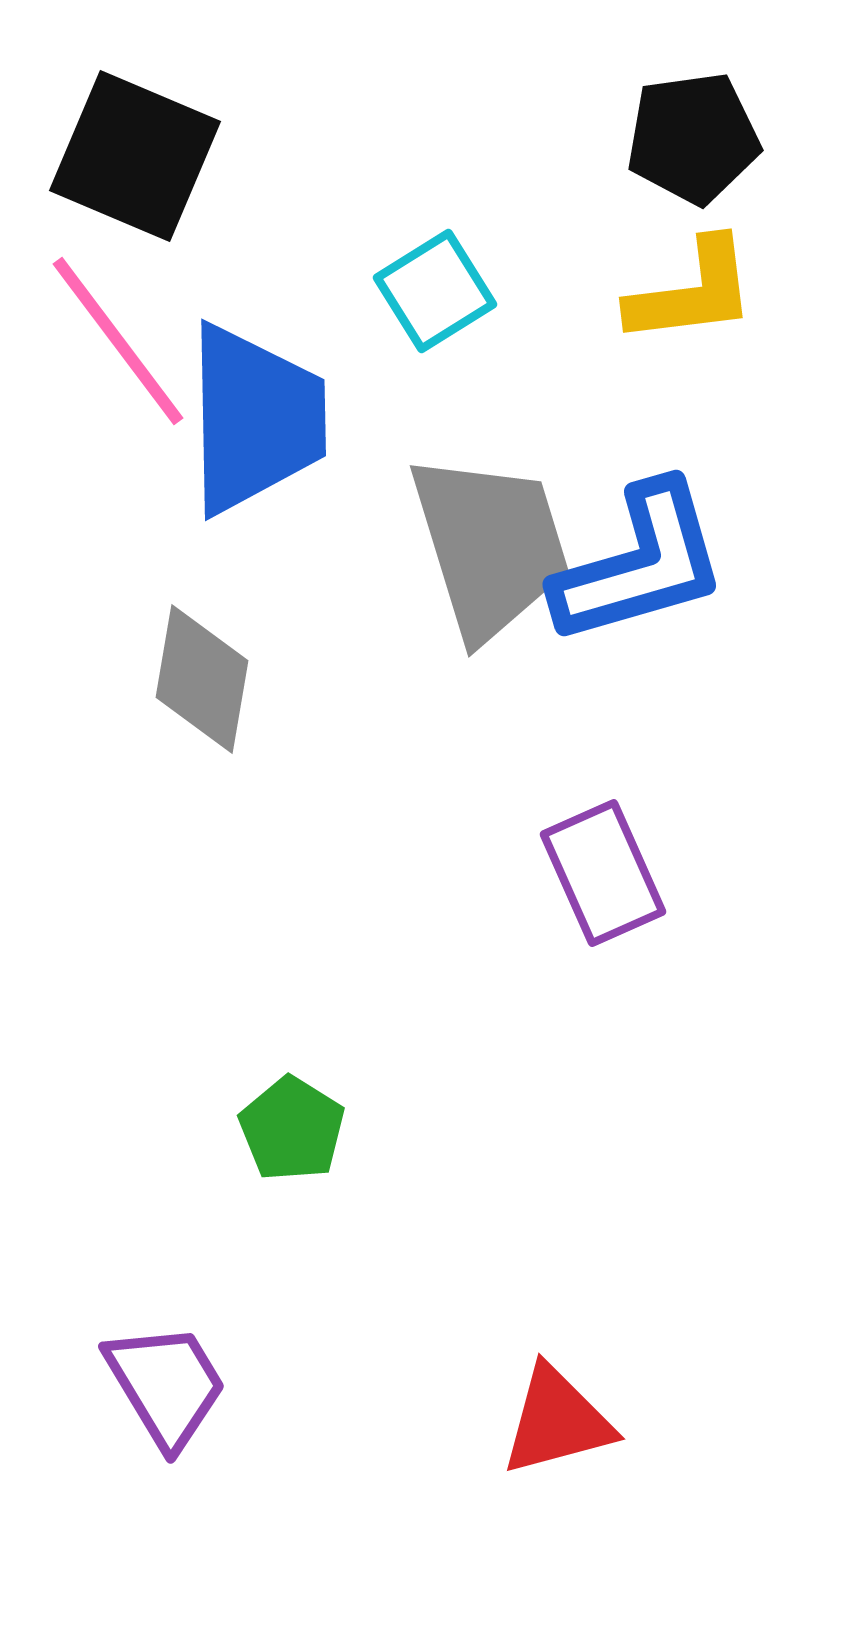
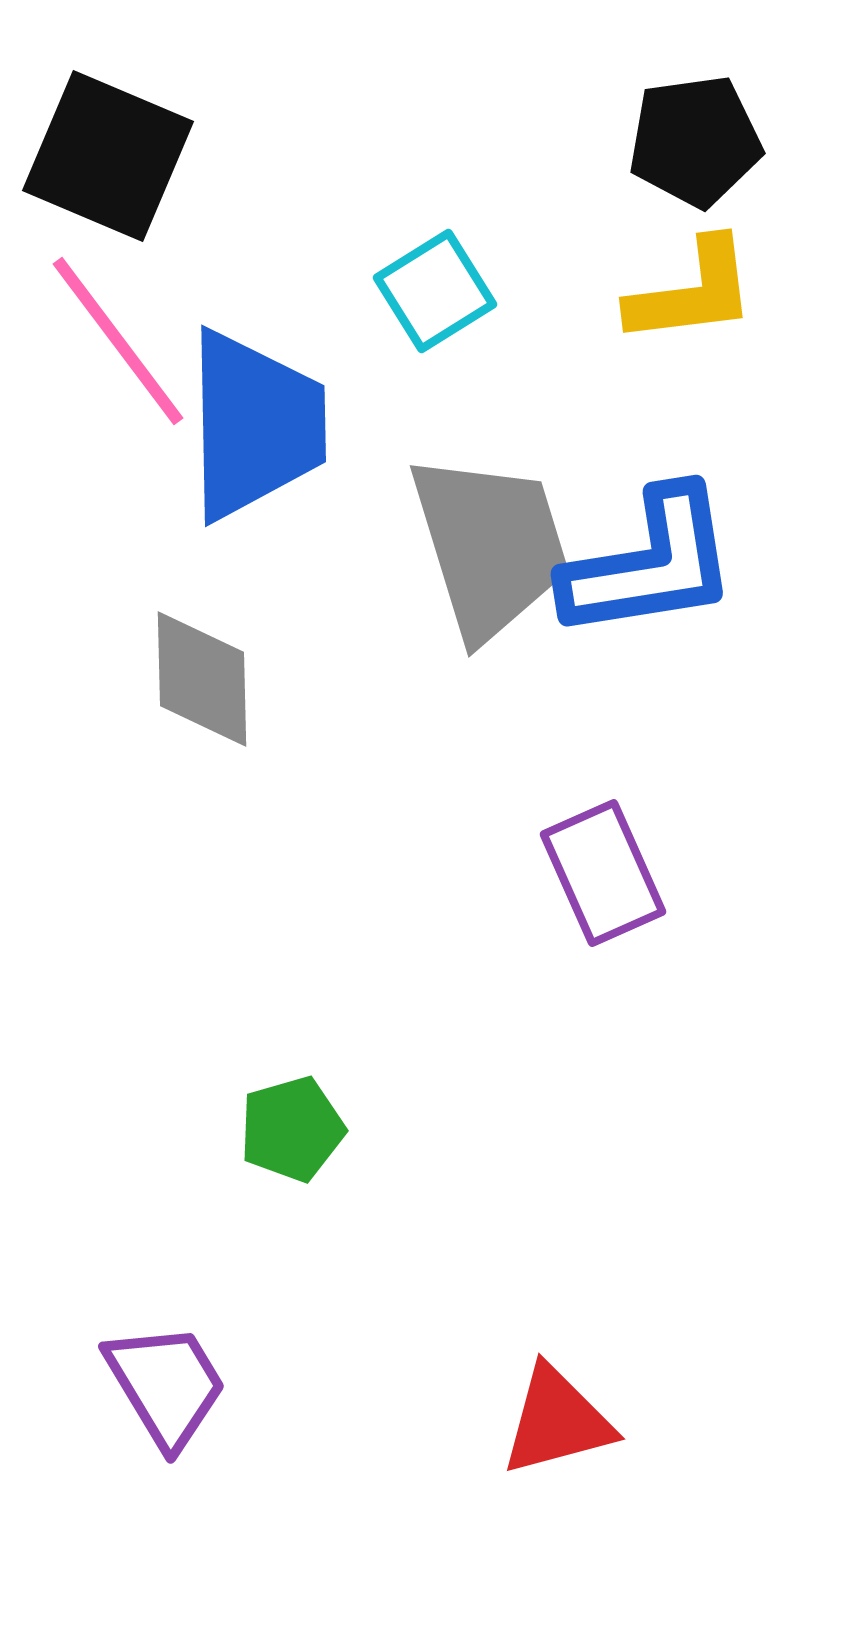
black pentagon: moved 2 px right, 3 px down
black square: moved 27 px left
blue trapezoid: moved 6 px down
blue L-shape: moved 10 px right; rotated 7 degrees clockwise
gray diamond: rotated 11 degrees counterclockwise
green pentagon: rotated 24 degrees clockwise
